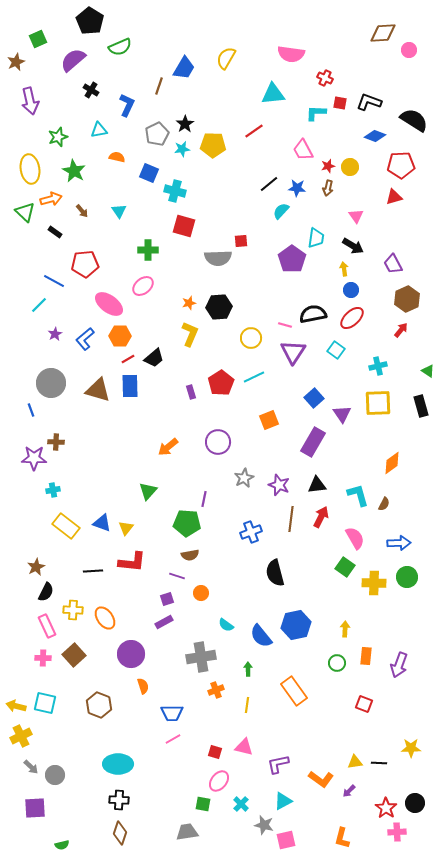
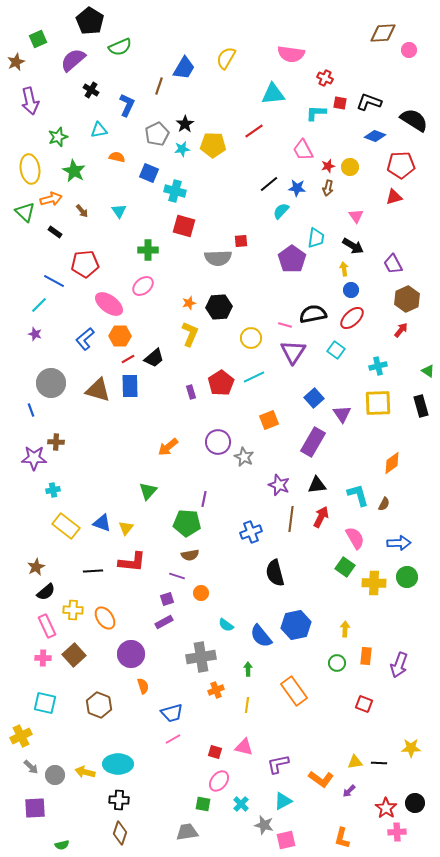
purple star at (55, 334): moved 20 px left; rotated 24 degrees counterclockwise
gray star at (244, 478): moved 21 px up; rotated 18 degrees counterclockwise
black semicircle at (46, 592): rotated 24 degrees clockwise
yellow arrow at (16, 706): moved 69 px right, 66 px down
blue trapezoid at (172, 713): rotated 15 degrees counterclockwise
